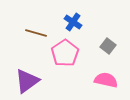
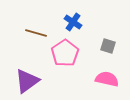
gray square: rotated 21 degrees counterclockwise
pink semicircle: moved 1 px right, 1 px up
